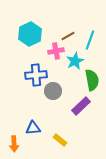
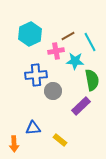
cyan line: moved 2 px down; rotated 48 degrees counterclockwise
cyan star: rotated 30 degrees clockwise
